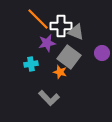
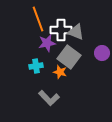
orange line: rotated 25 degrees clockwise
white cross: moved 4 px down
cyan cross: moved 5 px right, 2 px down
